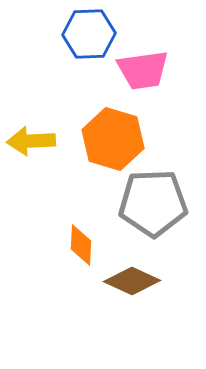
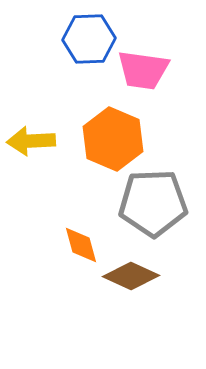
blue hexagon: moved 5 px down
pink trapezoid: rotated 16 degrees clockwise
orange hexagon: rotated 6 degrees clockwise
orange diamond: rotated 18 degrees counterclockwise
brown diamond: moved 1 px left, 5 px up
